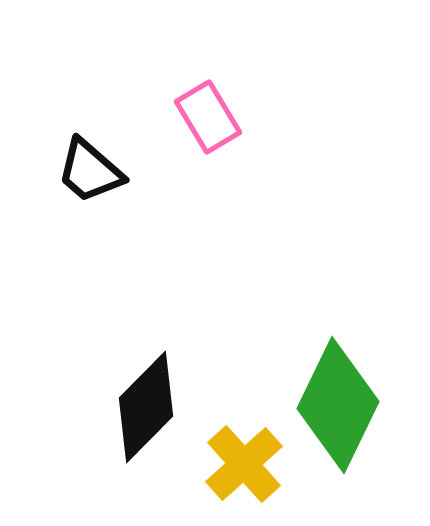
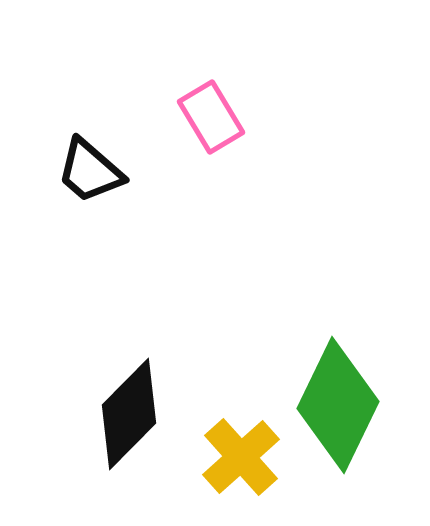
pink rectangle: moved 3 px right
black diamond: moved 17 px left, 7 px down
yellow cross: moved 3 px left, 7 px up
